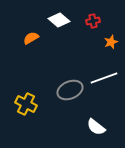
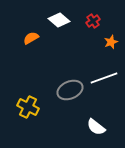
red cross: rotated 24 degrees counterclockwise
yellow cross: moved 2 px right, 3 px down
